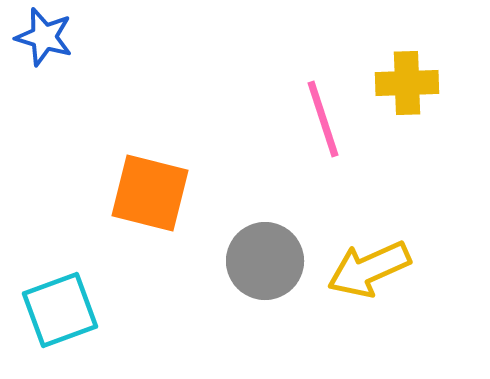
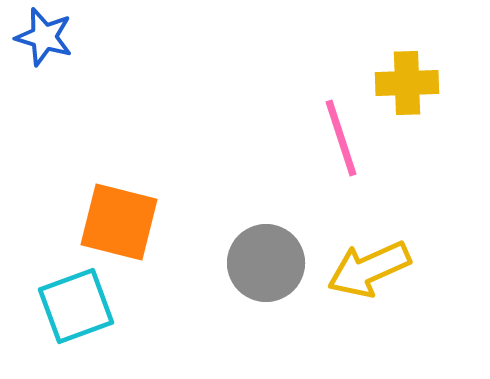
pink line: moved 18 px right, 19 px down
orange square: moved 31 px left, 29 px down
gray circle: moved 1 px right, 2 px down
cyan square: moved 16 px right, 4 px up
